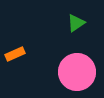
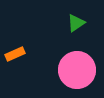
pink circle: moved 2 px up
